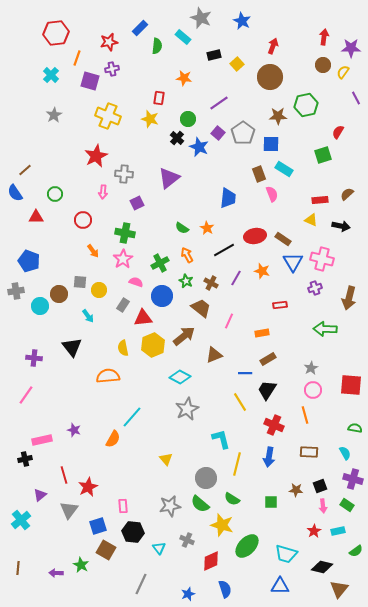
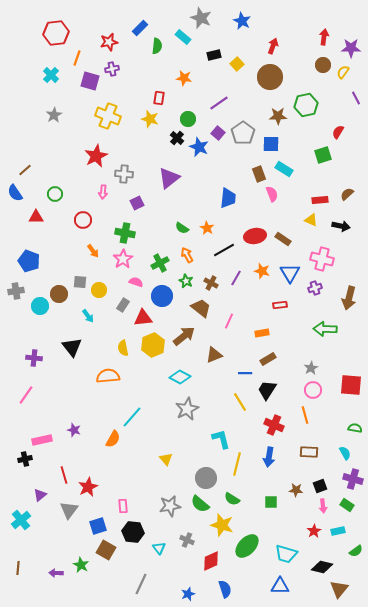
blue triangle at (293, 262): moved 3 px left, 11 px down
